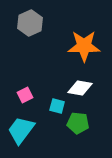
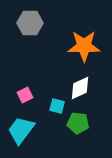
gray hexagon: rotated 25 degrees clockwise
white diamond: rotated 35 degrees counterclockwise
